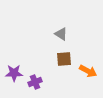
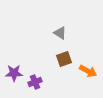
gray triangle: moved 1 px left, 1 px up
brown square: rotated 14 degrees counterclockwise
